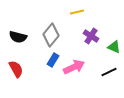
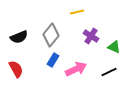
black semicircle: moved 1 px right; rotated 36 degrees counterclockwise
pink arrow: moved 2 px right, 2 px down
